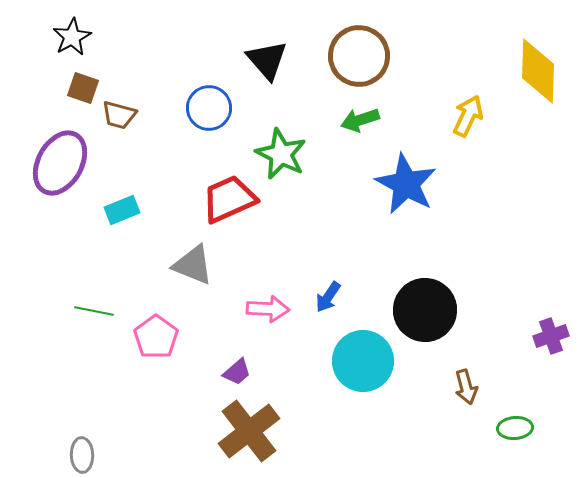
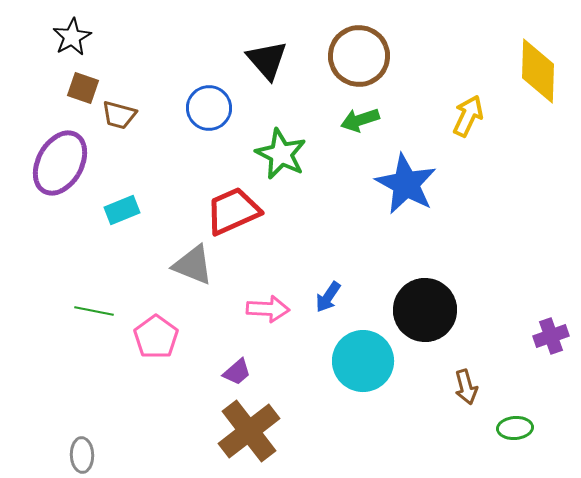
red trapezoid: moved 4 px right, 12 px down
